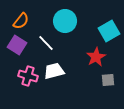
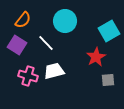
orange semicircle: moved 2 px right, 1 px up
